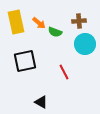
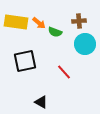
yellow rectangle: rotated 70 degrees counterclockwise
red line: rotated 14 degrees counterclockwise
